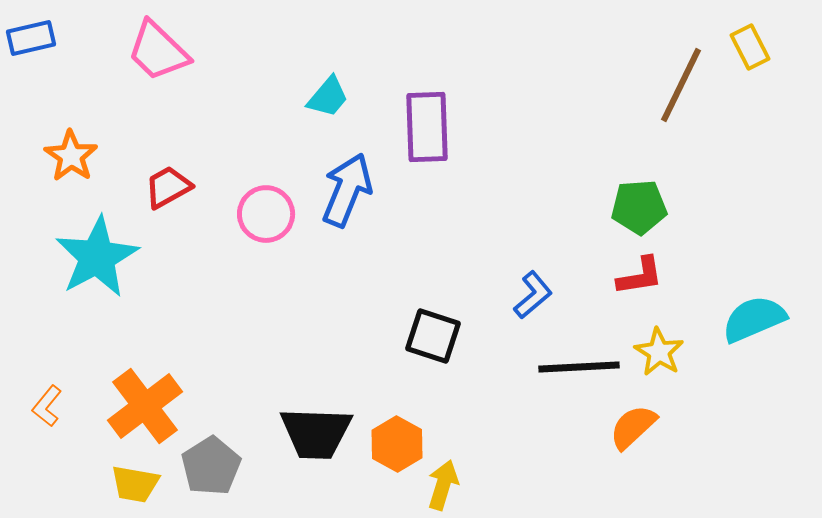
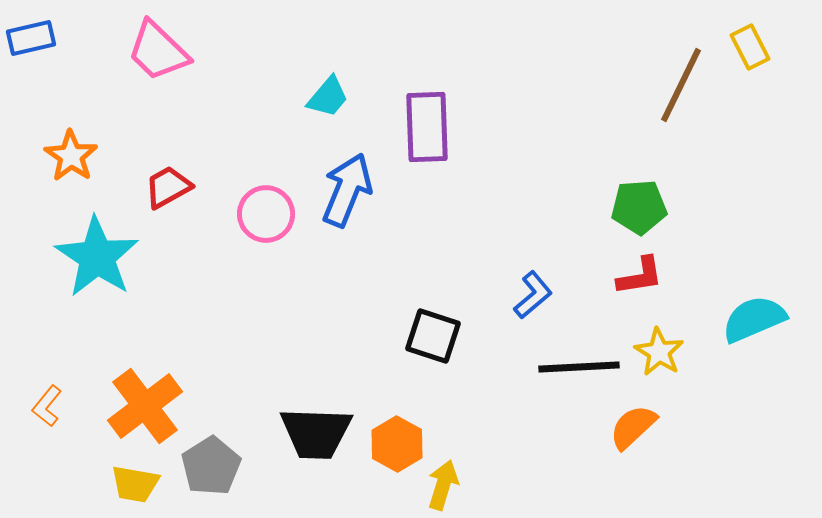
cyan star: rotated 10 degrees counterclockwise
